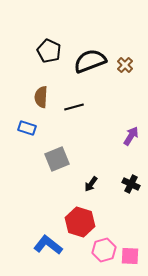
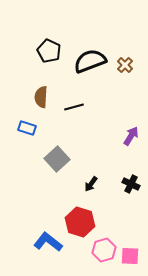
gray square: rotated 20 degrees counterclockwise
blue L-shape: moved 3 px up
